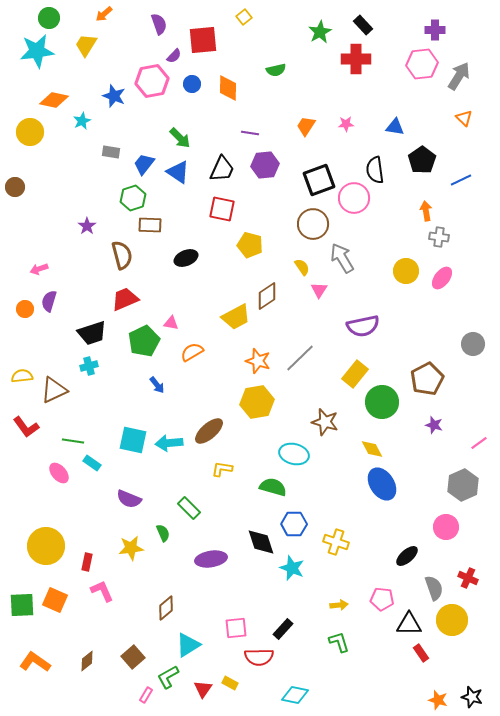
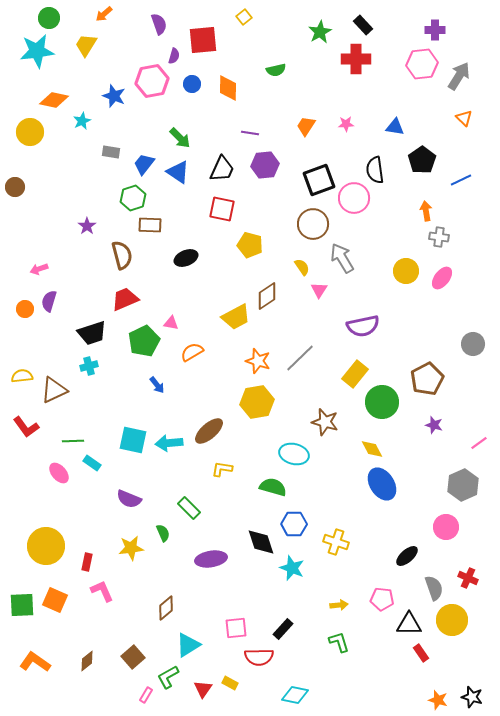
purple semicircle at (174, 56): rotated 28 degrees counterclockwise
green line at (73, 441): rotated 10 degrees counterclockwise
